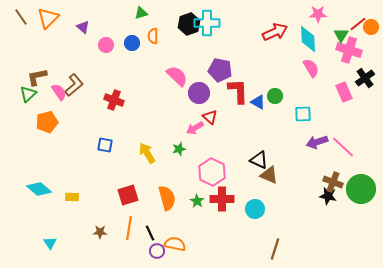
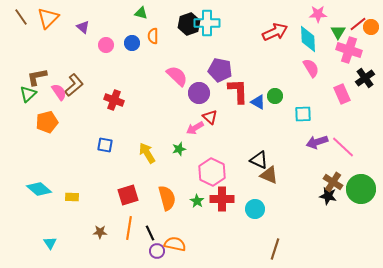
green triangle at (141, 13): rotated 32 degrees clockwise
green triangle at (341, 35): moved 3 px left, 3 px up
pink rectangle at (344, 92): moved 2 px left, 2 px down
brown cross at (333, 182): rotated 12 degrees clockwise
